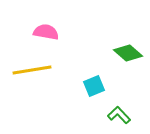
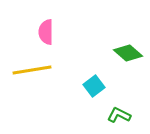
pink semicircle: rotated 100 degrees counterclockwise
cyan square: rotated 15 degrees counterclockwise
green L-shape: rotated 20 degrees counterclockwise
